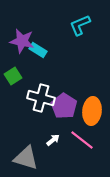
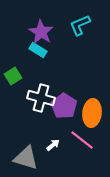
purple star: moved 19 px right, 9 px up; rotated 20 degrees clockwise
orange ellipse: moved 2 px down
white arrow: moved 5 px down
